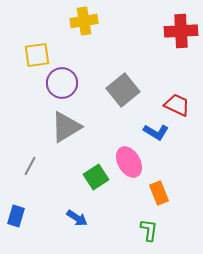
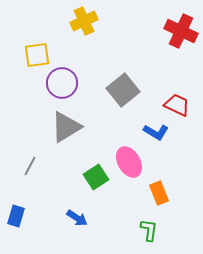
yellow cross: rotated 16 degrees counterclockwise
red cross: rotated 28 degrees clockwise
